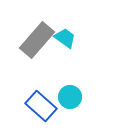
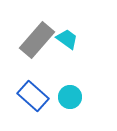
cyan trapezoid: moved 2 px right, 1 px down
blue rectangle: moved 8 px left, 10 px up
